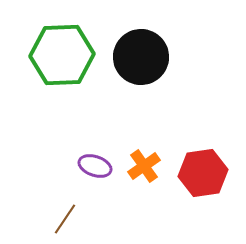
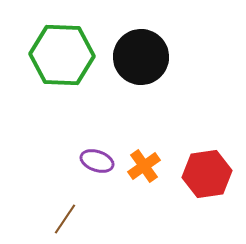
green hexagon: rotated 4 degrees clockwise
purple ellipse: moved 2 px right, 5 px up
red hexagon: moved 4 px right, 1 px down
